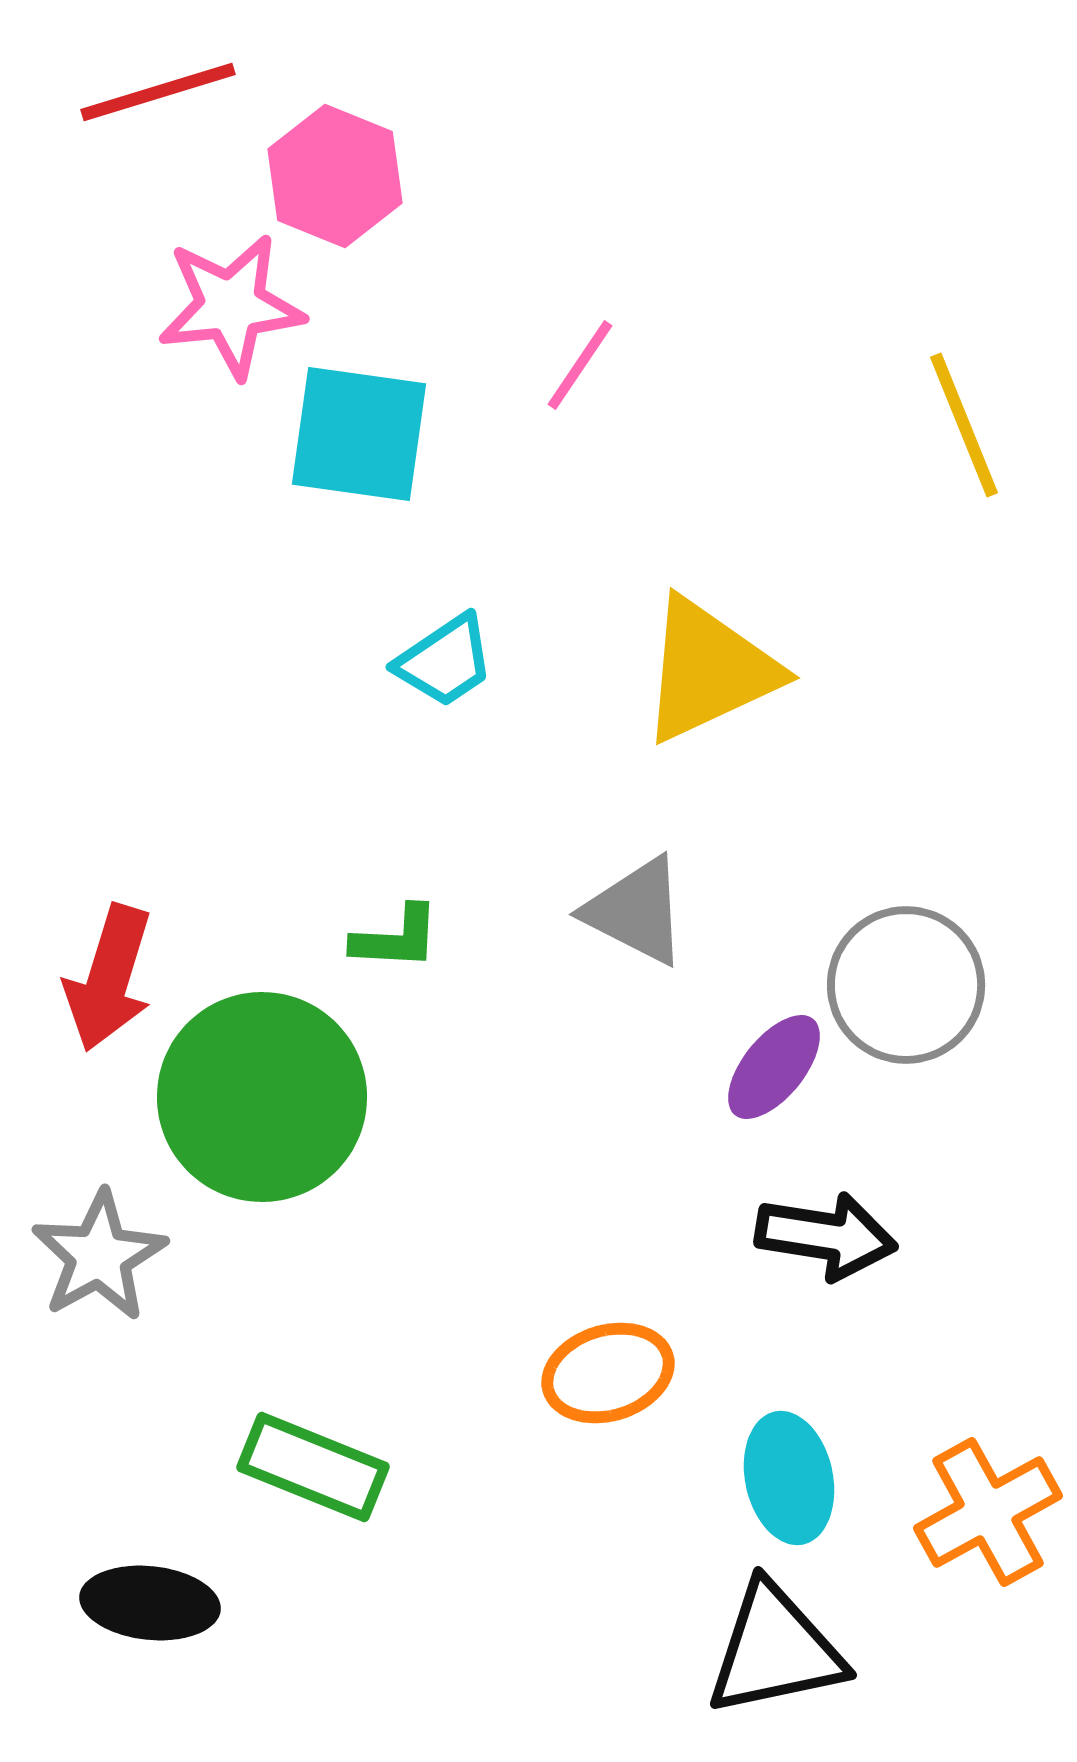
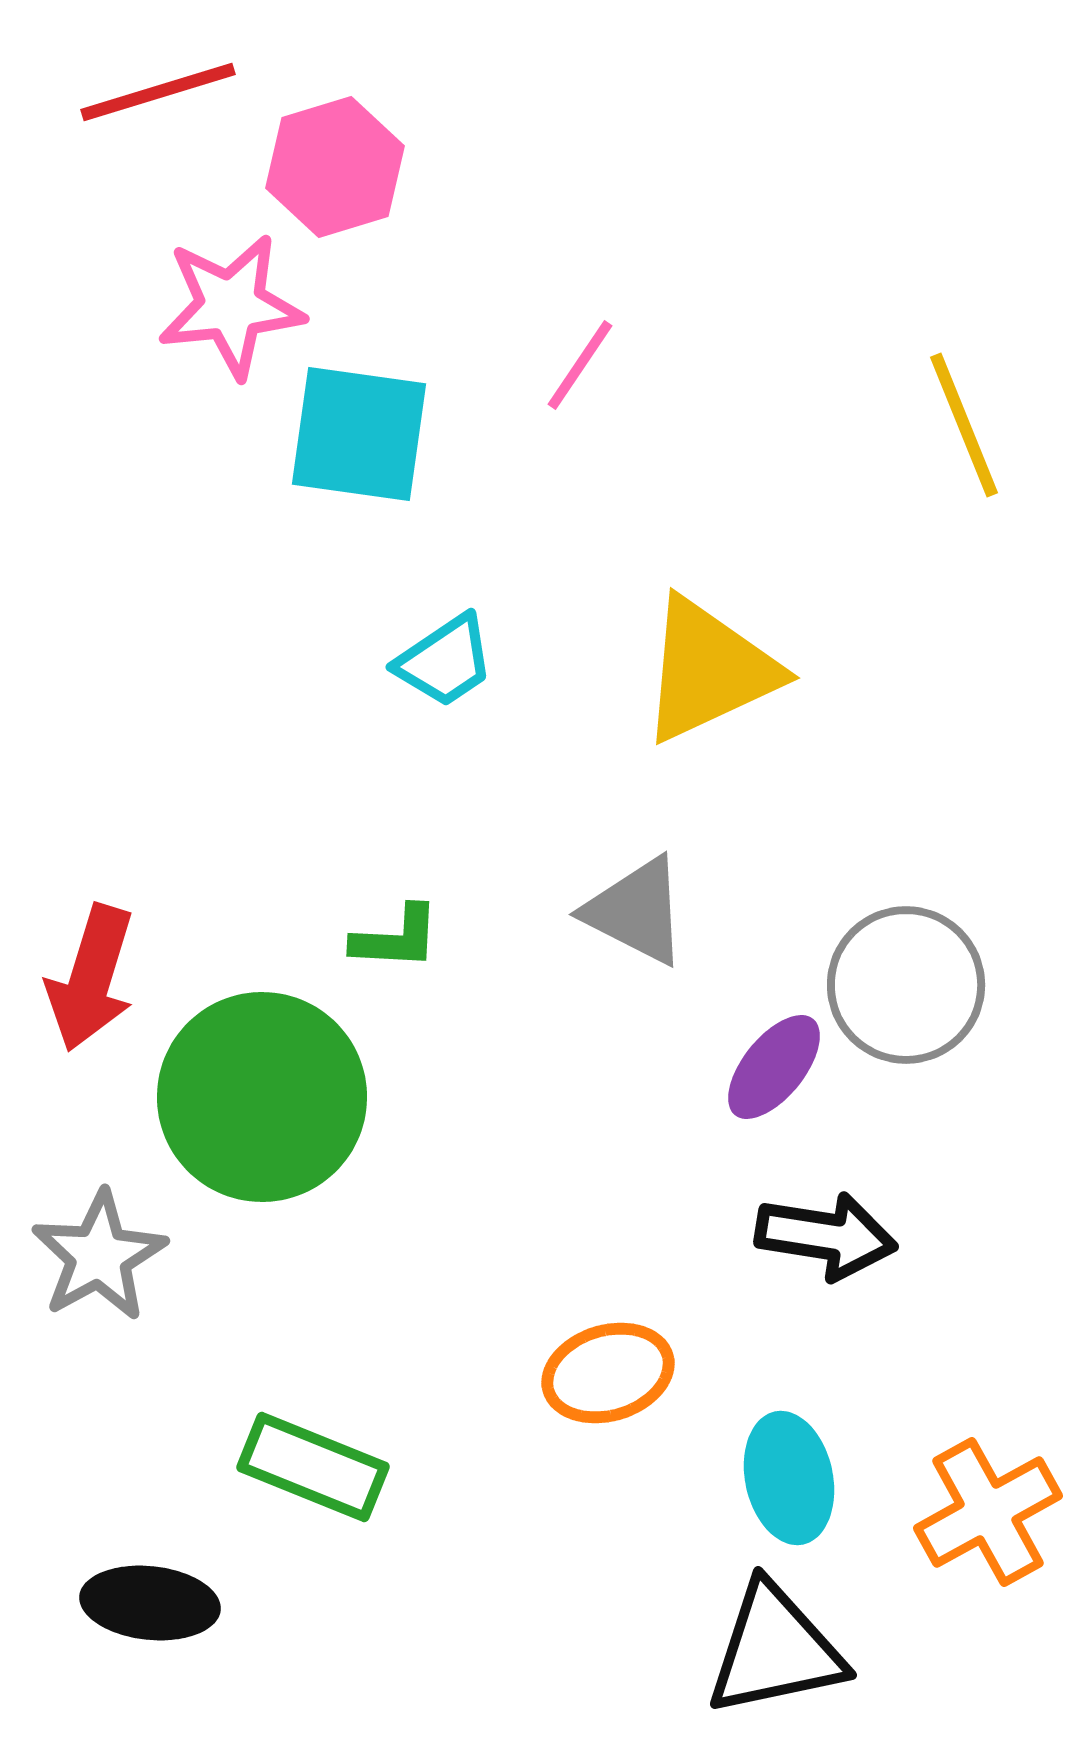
pink hexagon: moved 9 px up; rotated 21 degrees clockwise
red arrow: moved 18 px left
